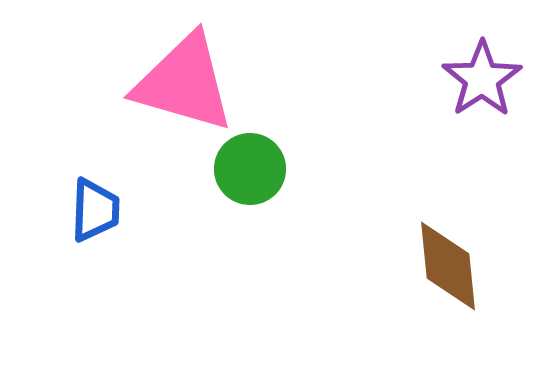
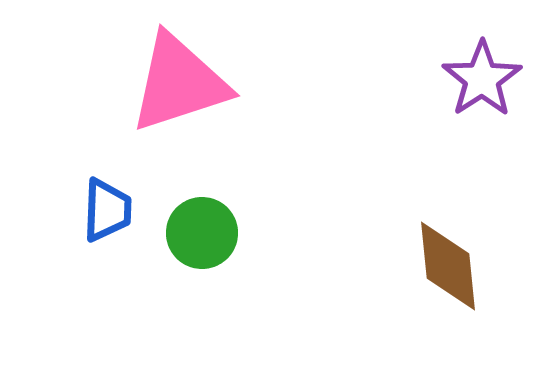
pink triangle: moved 5 px left; rotated 34 degrees counterclockwise
green circle: moved 48 px left, 64 px down
blue trapezoid: moved 12 px right
